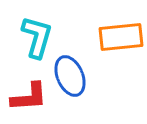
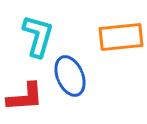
cyan L-shape: moved 1 px right, 1 px up
red L-shape: moved 4 px left
